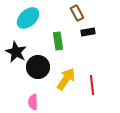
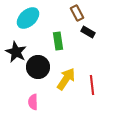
black rectangle: rotated 40 degrees clockwise
